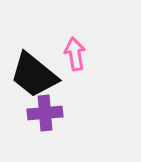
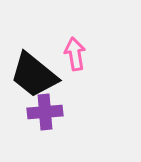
purple cross: moved 1 px up
